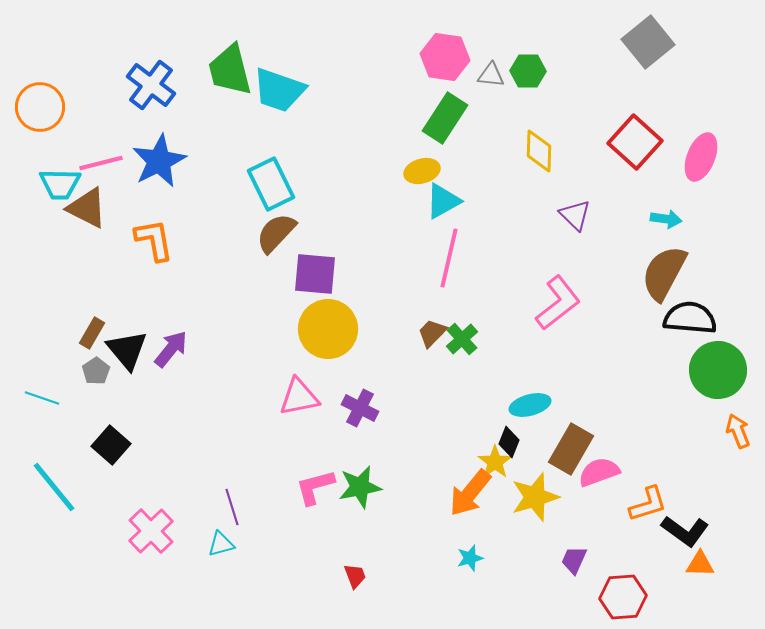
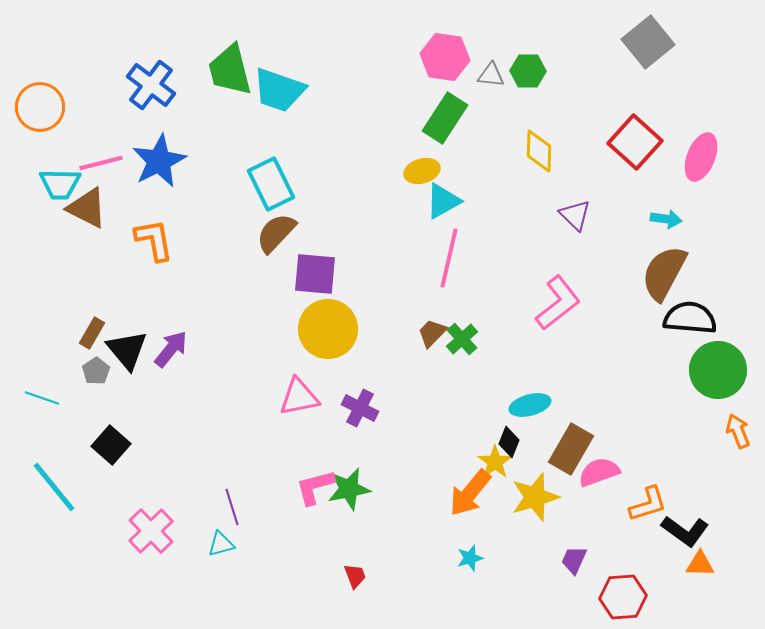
green star at (360, 487): moved 11 px left, 2 px down
